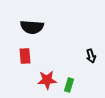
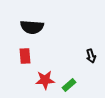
red star: moved 2 px left
green rectangle: rotated 32 degrees clockwise
